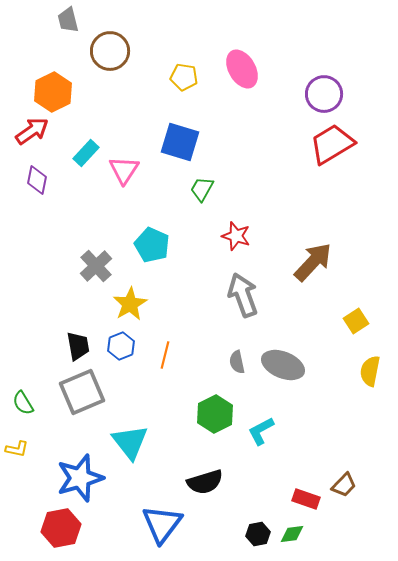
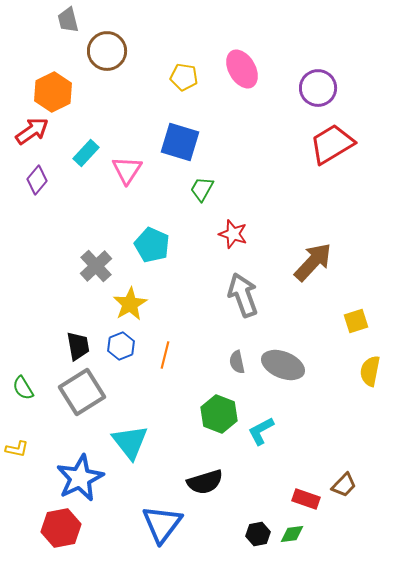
brown circle: moved 3 px left
purple circle: moved 6 px left, 6 px up
pink triangle: moved 3 px right
purple diamond: rotated 28 degrees clockwise
red star: moved 3 px left, 2 px up
yellow square: rotated 15 degrees clockwise
gray square: rotated 9 degrees counterclockwise
green semicircle: moved 15 px up
green hexagon: moved 4 px right; rotated 12 degrees counterclockwise
blue star: rotated 9 degrees counterclockwise
